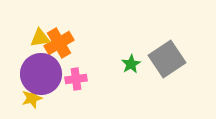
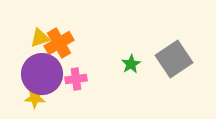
yellow triangle: rotated 10 degrees counterclockwise
gray square: moved 7 px right
purple circle: moved 1 px right
yellow star: moved 3 px right; rotated 20 degrees clockwise
